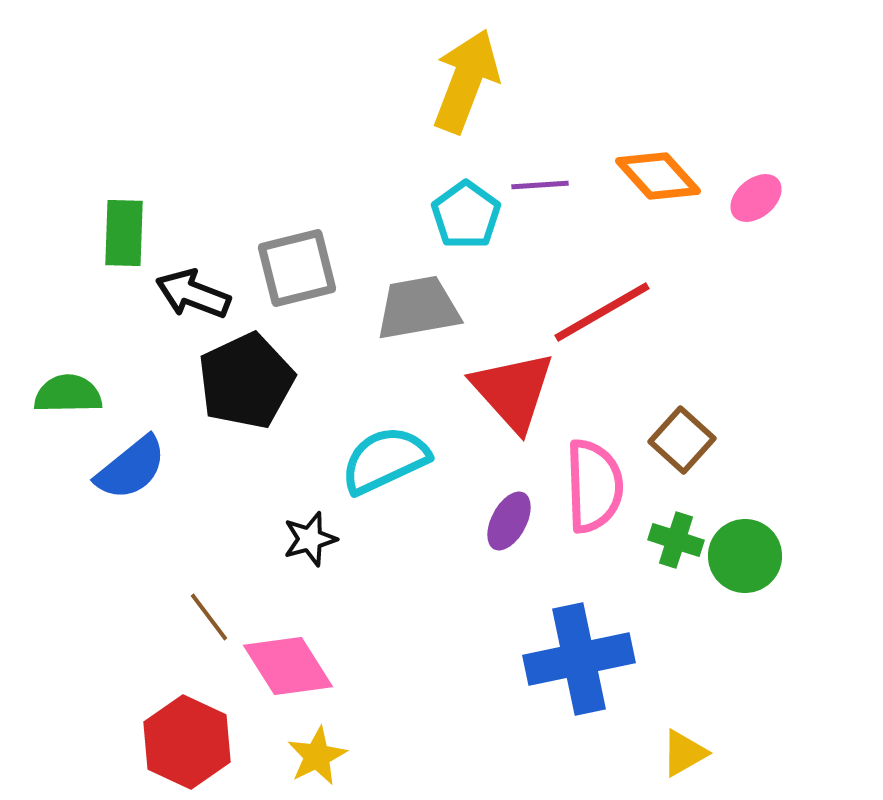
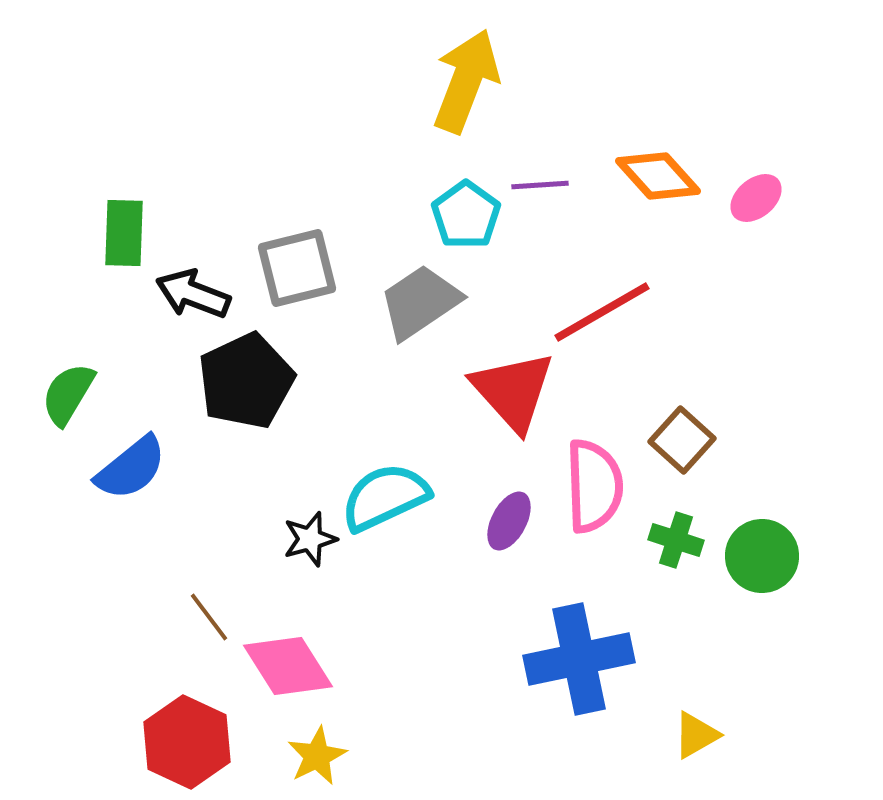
gray trapezoid: moved 2 px right, 6 px up; rotated 24 degrees counterclockwise
green semicircle: rotated 58 degrees counterclockwise
cyan semicircle: moved 37 px down
green circle: moved 17 px right
yellow triangle: moved 12 px right, 18 px up
